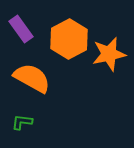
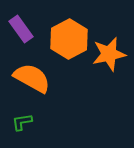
green L-shape: rotated 15 degrees counterclockwise
